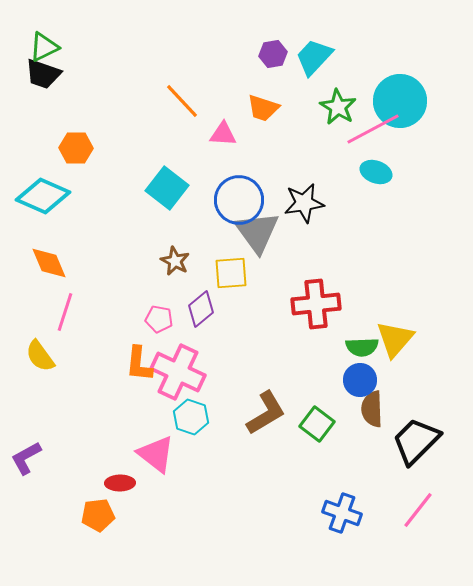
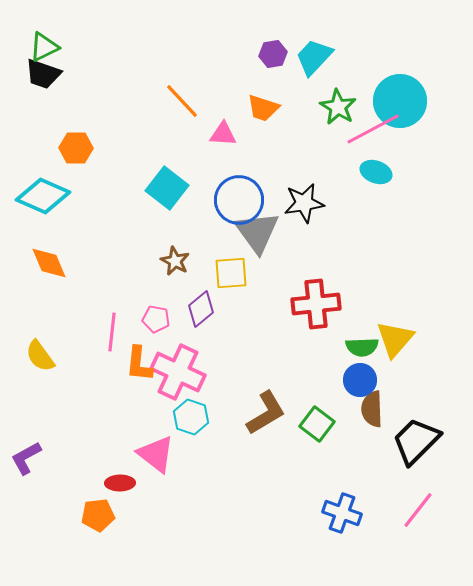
pink line at (65, 312): moved 47 px right, 20 px down; rotated 12 degrees counterclockwise
pink pentagon at (159, 319): moved 3 px left
